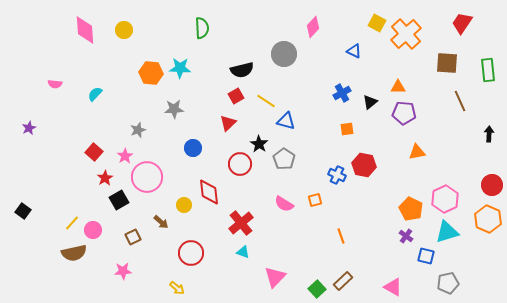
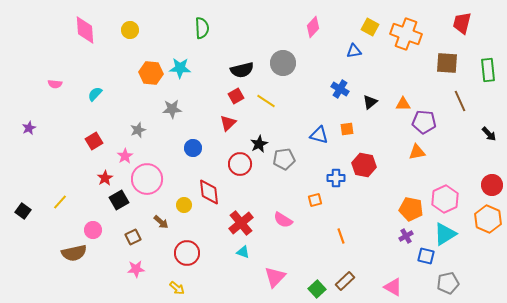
yellow square at (377, 23): moved 7 px left, 4 px down
red trapezoid at (462, 23): rotated 20 degrees counterclockwise
yellow circle at (124, 30): moved 6 px right
orange cross at (406, 34): rotated 28 degrees counterclockwise
blue triangle at (354, 51): rotated 35 degrees counterclockwise
gray circle at (284, 54): moved 1 px left, 9 px down
orange triangle at (398, 87): moved 5 px right, 17 px down
blue cross at (342, 93): moved 2 px left, 4 px up; rotated 30 degrees counterclockwise
gray star at (174, 109): moved 2 px left
purple pentagon at (404, 113): moved 20 px right, 9 px down
blue triangle at (286, 121): moved 33 px right, 14 px down
black arrow at (489, 134): rotated 133 degrees clockwise
black star at (259, 144): rotated 12 degrees clockwise
red square at (94, 152): moved 11 px up; rotated 18 degrees clockwise
gray pentagon at (284, 159): rotated 30 degrees clockwise
blue cross at (337, 175): moved 1 px left, 3 px down; rotated 24 degrees counterclockwise
pink circle at (147, 177): moved 2 px down
pink semicircle at (284, 204): moved 1 px left, 16 px down
orange pentagon at (411, 209): rotated 15 degrees counterclockwise
yellow line at (72, 223): moved 12 px left, 21 px up
cyan triangle at (447, 232): moved 2 px left, 2 px down; rotated 15 degrees counterclockwise
purple cross at (406, 236): rotated 24 degrees clockwise
red circle at (191, 253): moved 4 px left
pink star at (123, 271): moved 13 px right, 2 px up
brown rectangle at (343, 281): moved 2 px right
